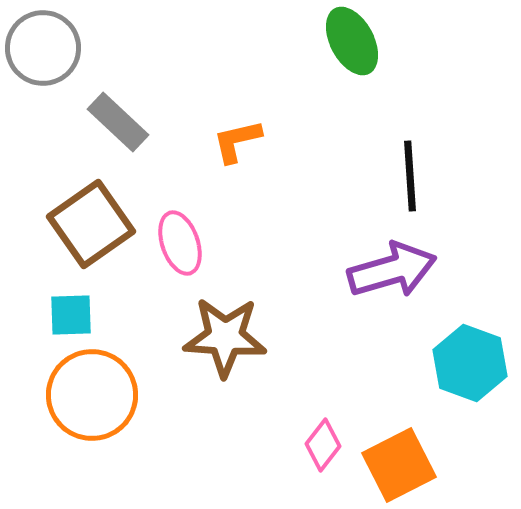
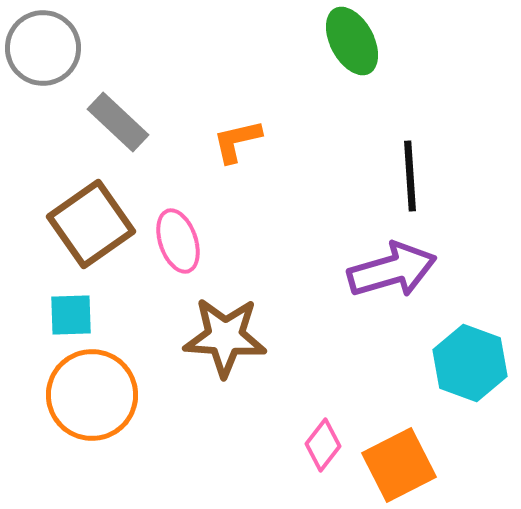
pink ellipse: moved 2 px left, 2 px up
